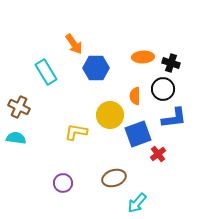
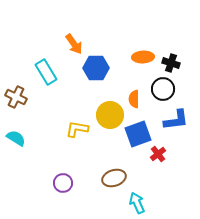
orange semicircle: moved 1 px left, 3 px down
brown cross: moved 3 px left, 10 px up
blue L-shape: moved 2 px right, 2 px down
yellow L-shape: moved 1 px right, 3 px up
cyan semicircle: rotated 24 degrees clockwise
cyan arrow: rotated 115 degrees clockwise
